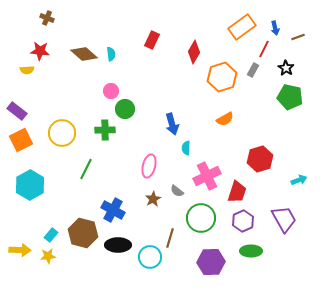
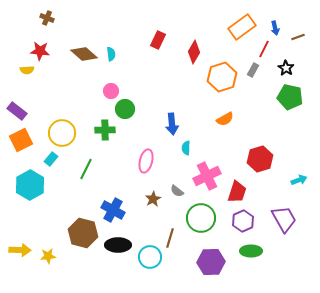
red rectangle at (152, 40): moved 6 px right
blue arrow at (172, 124): rotated 10 degrees clockwise
pink ellipse at (149, 166): moved 3 px left, 5 px up
cyan rectangle at (51, 235): moved 76 px up
